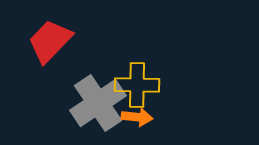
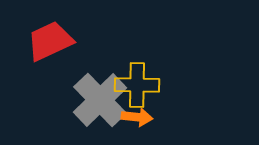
red trapezoid: rotated 21 degrees clockwise
gray cross: moved 2 px right, 3 px up; rotated 10 degrees counterclockwise
